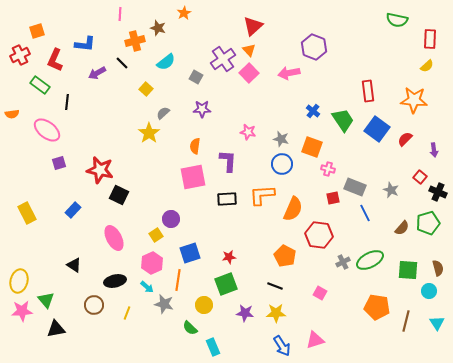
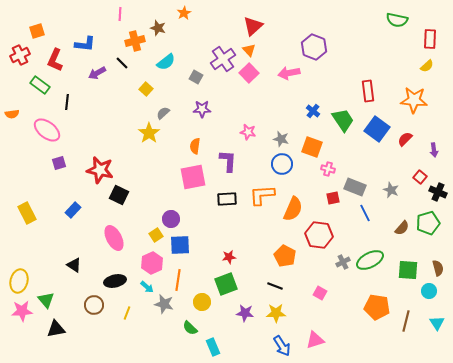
blue square at (190, 253): moved 10 px left, 8 px up; rotated 15 degrees clockwise
yellow circle at (204, 305): moved 2 px left, 3 px up
